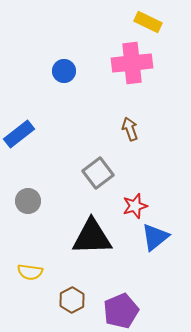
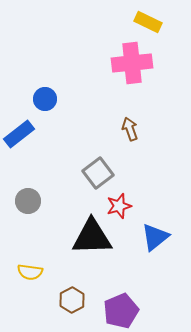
blue circle: moved 19 px left, 28 px down
red star: moved 16 px left
